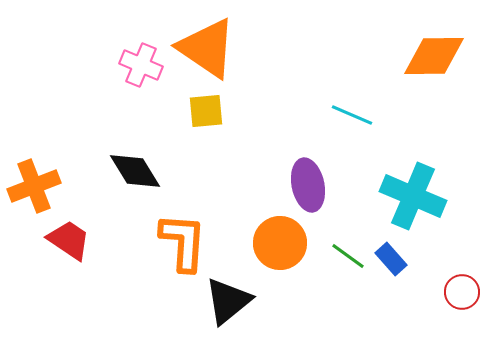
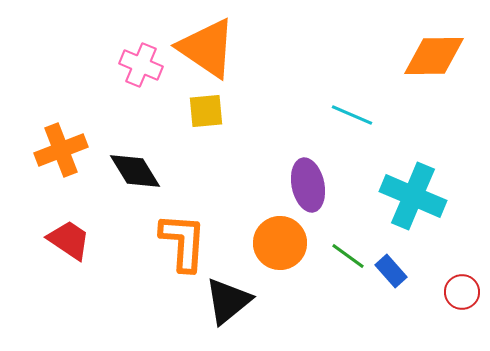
orange cross: moved 27 px right, 36 px up
blue rectangle: moved 12 px down
